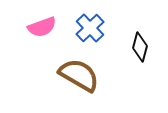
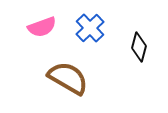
black diamond: moved 1 px left
brown semicircle: moved 11 px left, 3 px down
